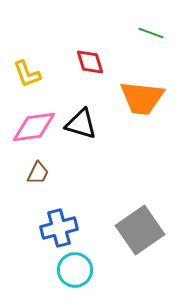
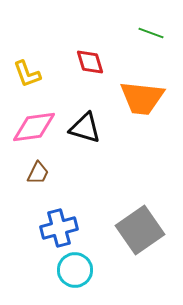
black triangle: moved 4 px right, 4 px down
